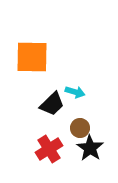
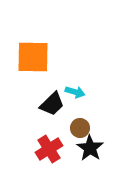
orange square: moved 1 px right
